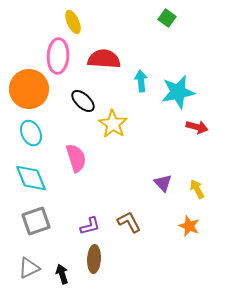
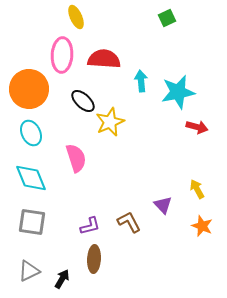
green square: rotated 30 degrees clockwise
yellow ellipse: moved 3 px right, 5 px up
pink ellipse: moved 4 px right, 1 px up
yellow star: moved 3 px left, 2 px up; rotated 16 degrees clockwise
purple triangle: moved 22 px down
gray square: moved 4 px left, 1 px down; rotated 28 degrees clockwise
orange star: moved 13 px right
gray triangle: moved 3 px down
black arrow: moved 5 px down; rotated 48 degrees clockwise
